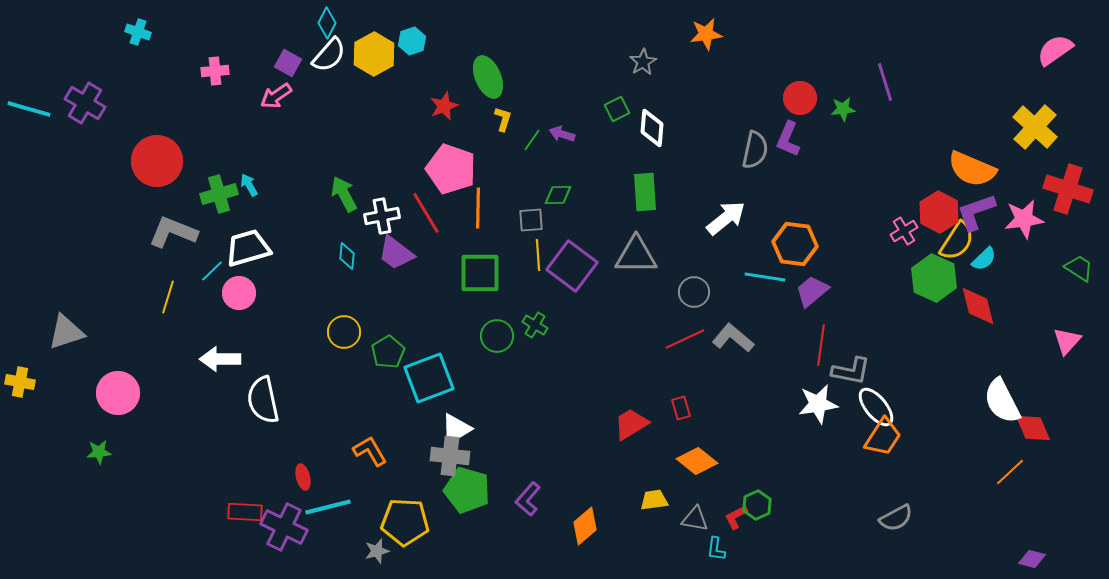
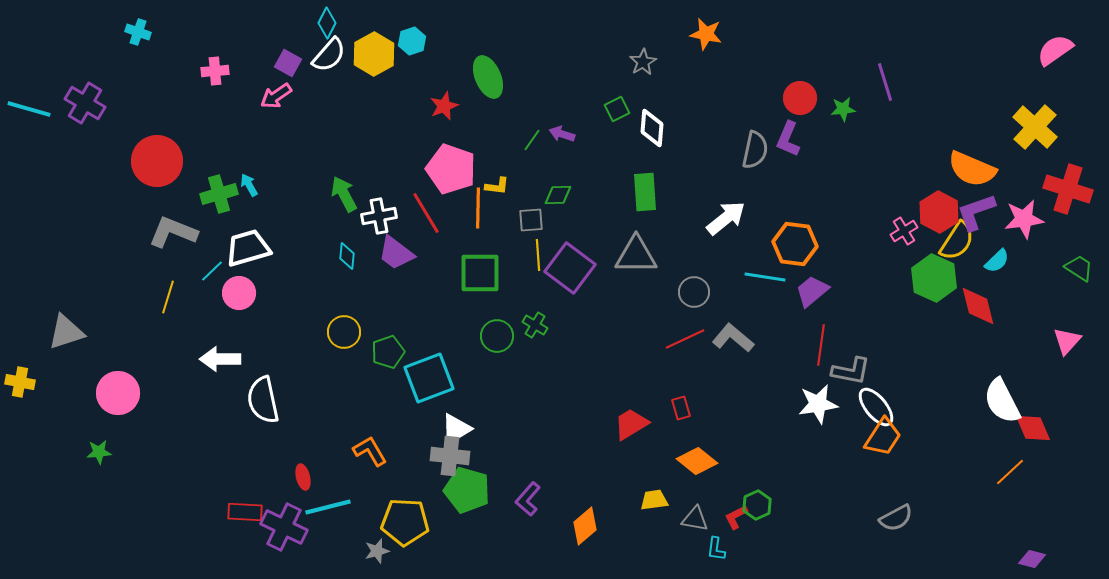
orange star at (706, 34): rotated 20 degrees clockwise
yellow L-shape at (503, 119): moved 6 px left, 67 px down; rotated 80 degrees clockwise
white cross at (382, 216): moved 3 px left
cyan semicircle at (984, 259): moved 13 px right, 2 px down
purple square at (572, 266): moved 2 px left, 2 px down
green pentagon at (388, 352): rotated 12 degrees clockwise
